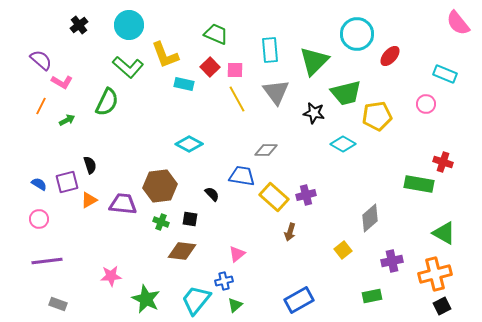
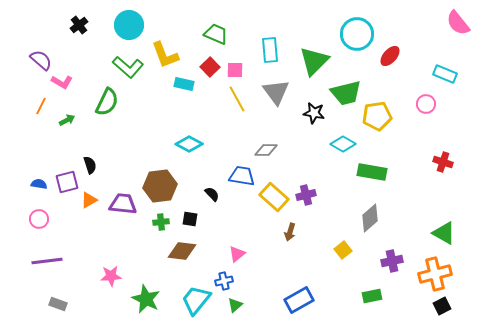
blue semicircle at (39, 184): rotated 21 degrees counterclockwise
green rectangle at (419, 184): moved 47 px left, 12 px up
green cross at (161, 222): rotated 28 degrees counterclockwise
